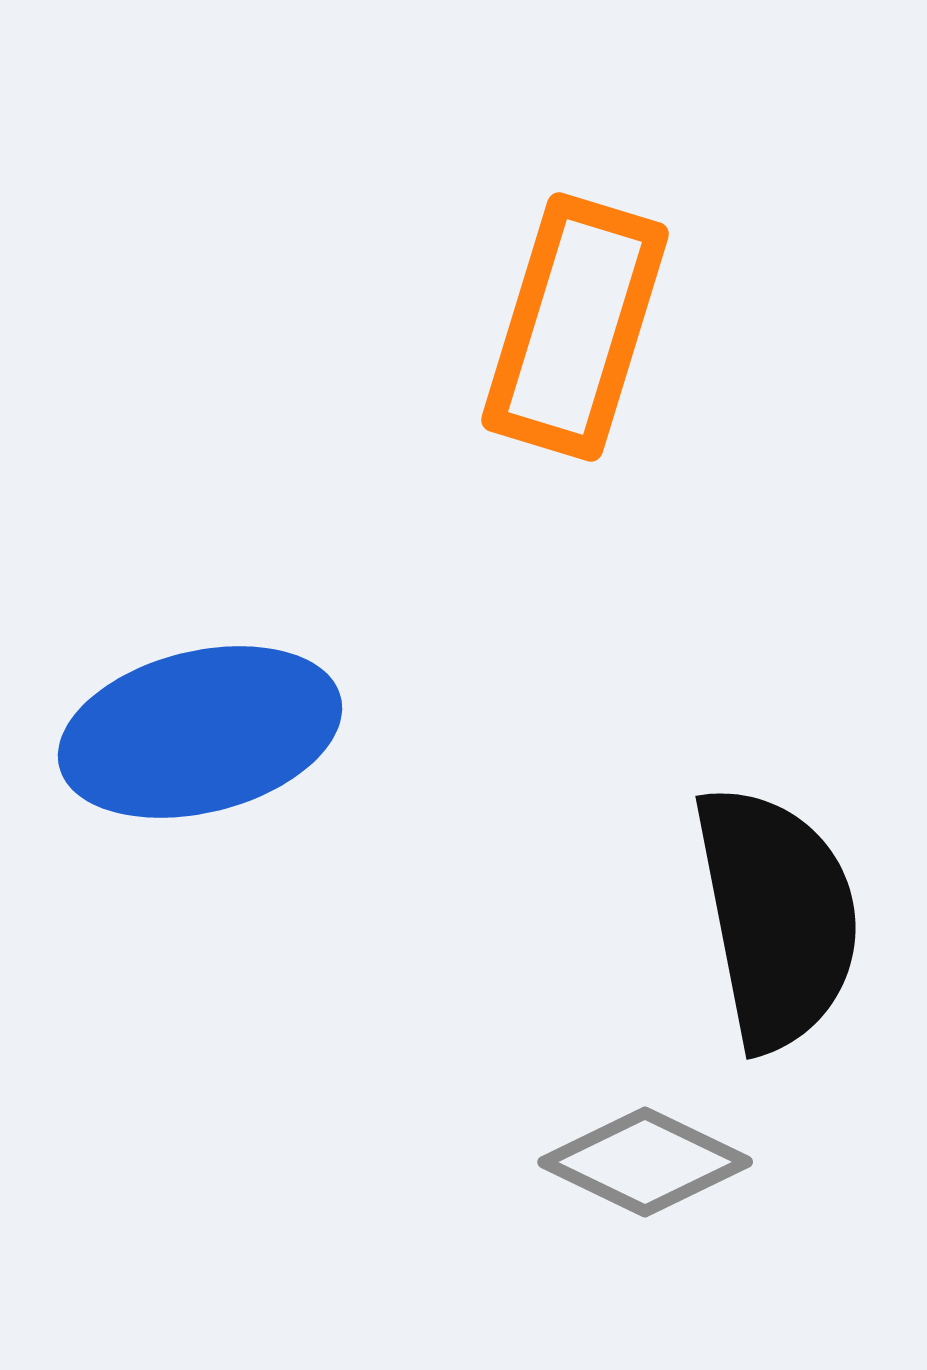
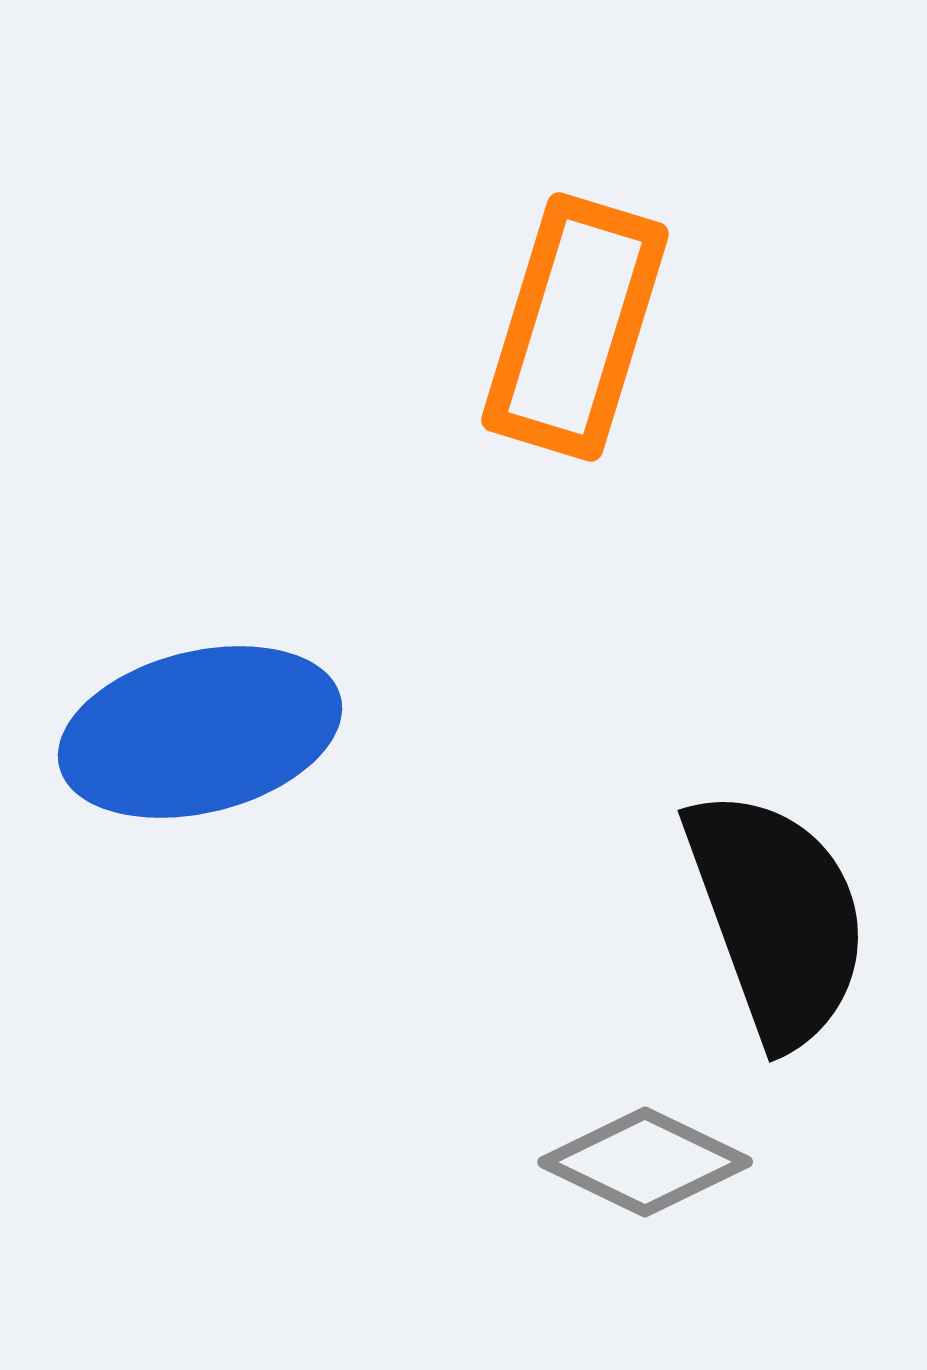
black semicircle: rotated 9 degrees counterclockwise
